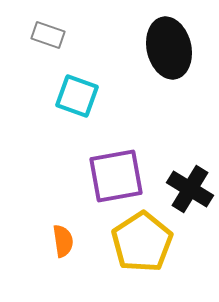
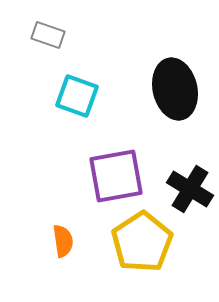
black ellipse: moved 6 px right, 41 px down
